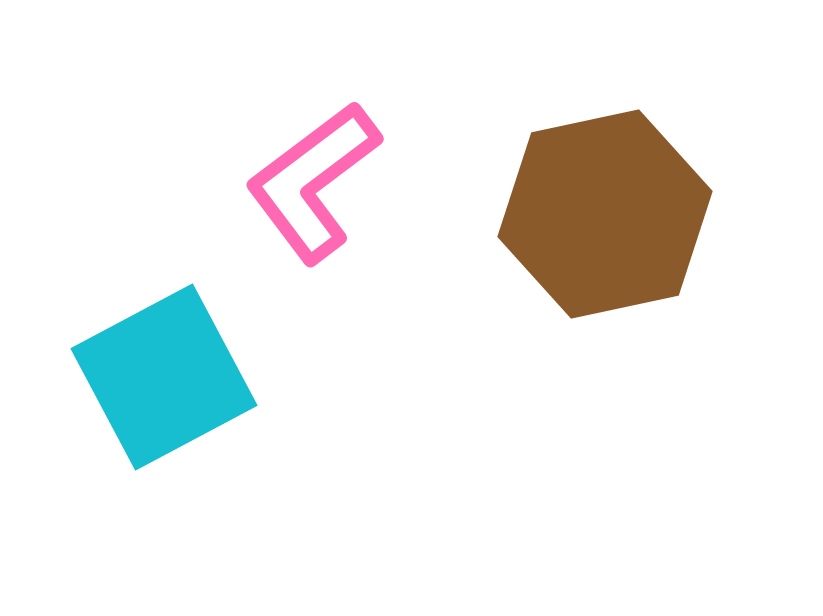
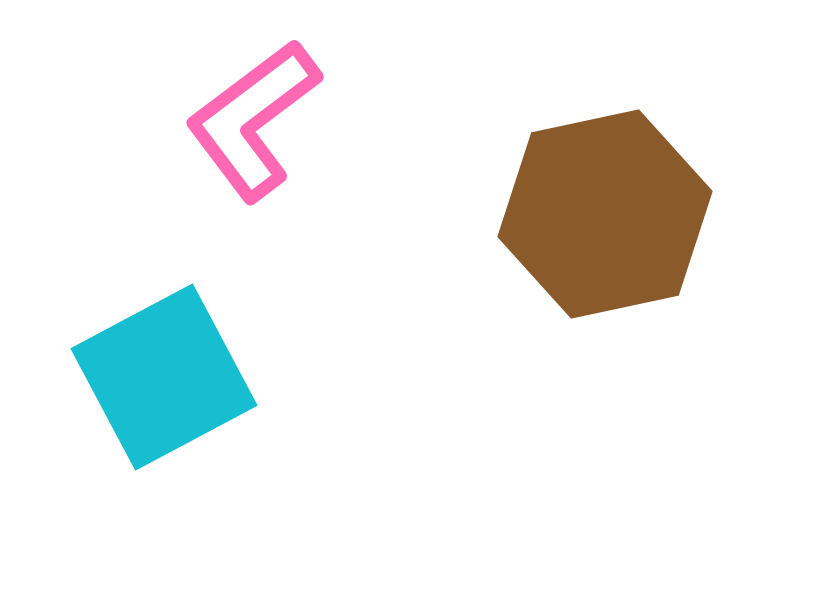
pink L-shape: moved 60 px left, 62 px up
